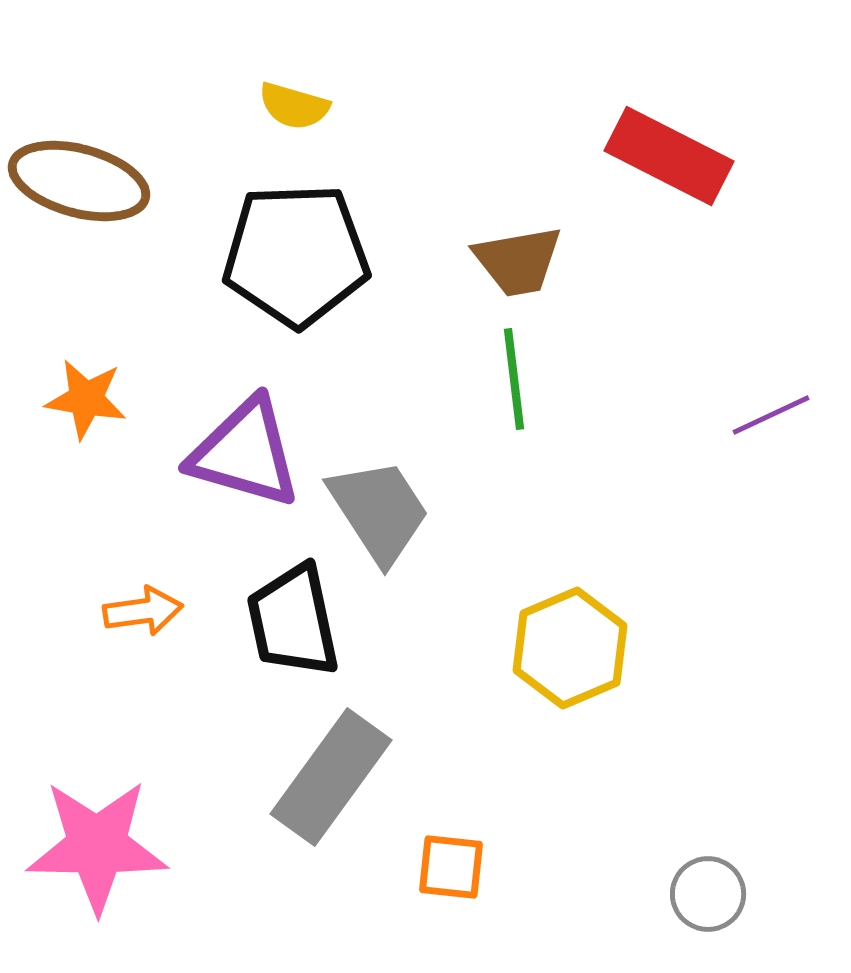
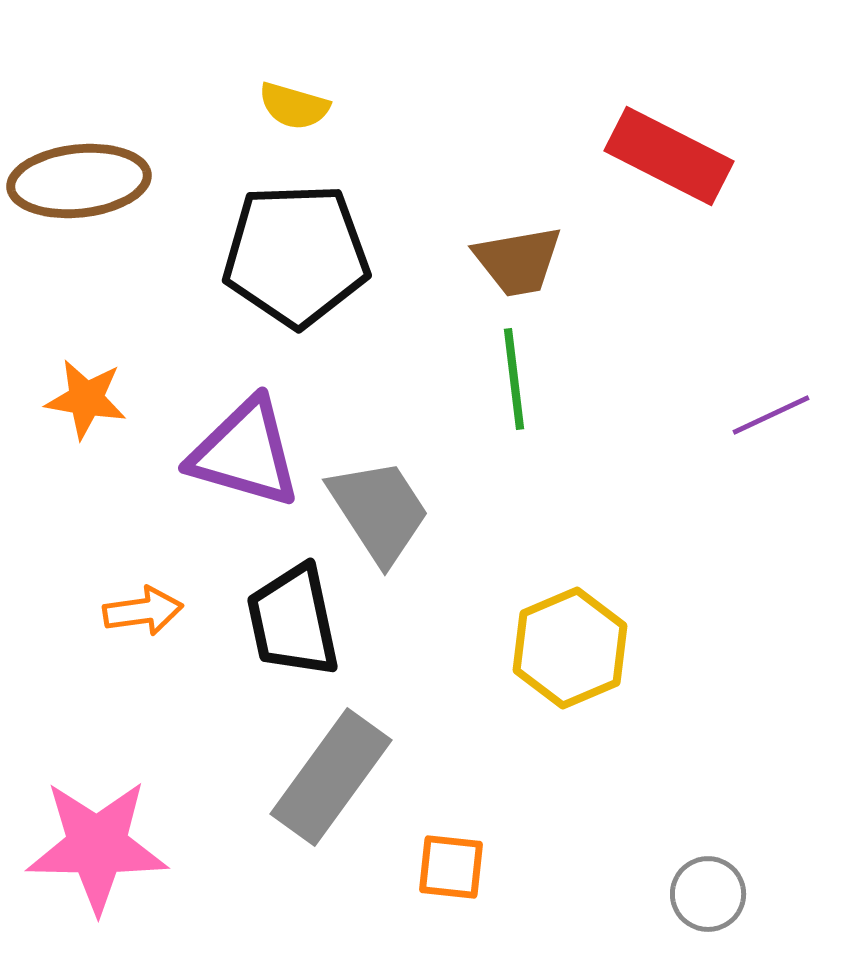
brown ellipse: rotated 21 degrees counterclockwise
